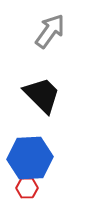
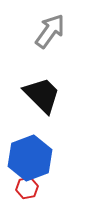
blue hexagon: rotated 18 degrees counterclockwise
red hexagon: rotated 10 degrees counterclockwise
